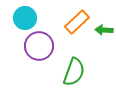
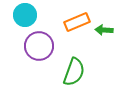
cyan circle: moved 3 px up
orange rectangle: rotated 20 degrees clockwise
